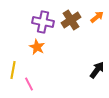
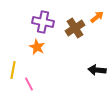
brown cross: moved 4 px right, 8 px down
black arrow: rotated 120 degrees counterclockwise
